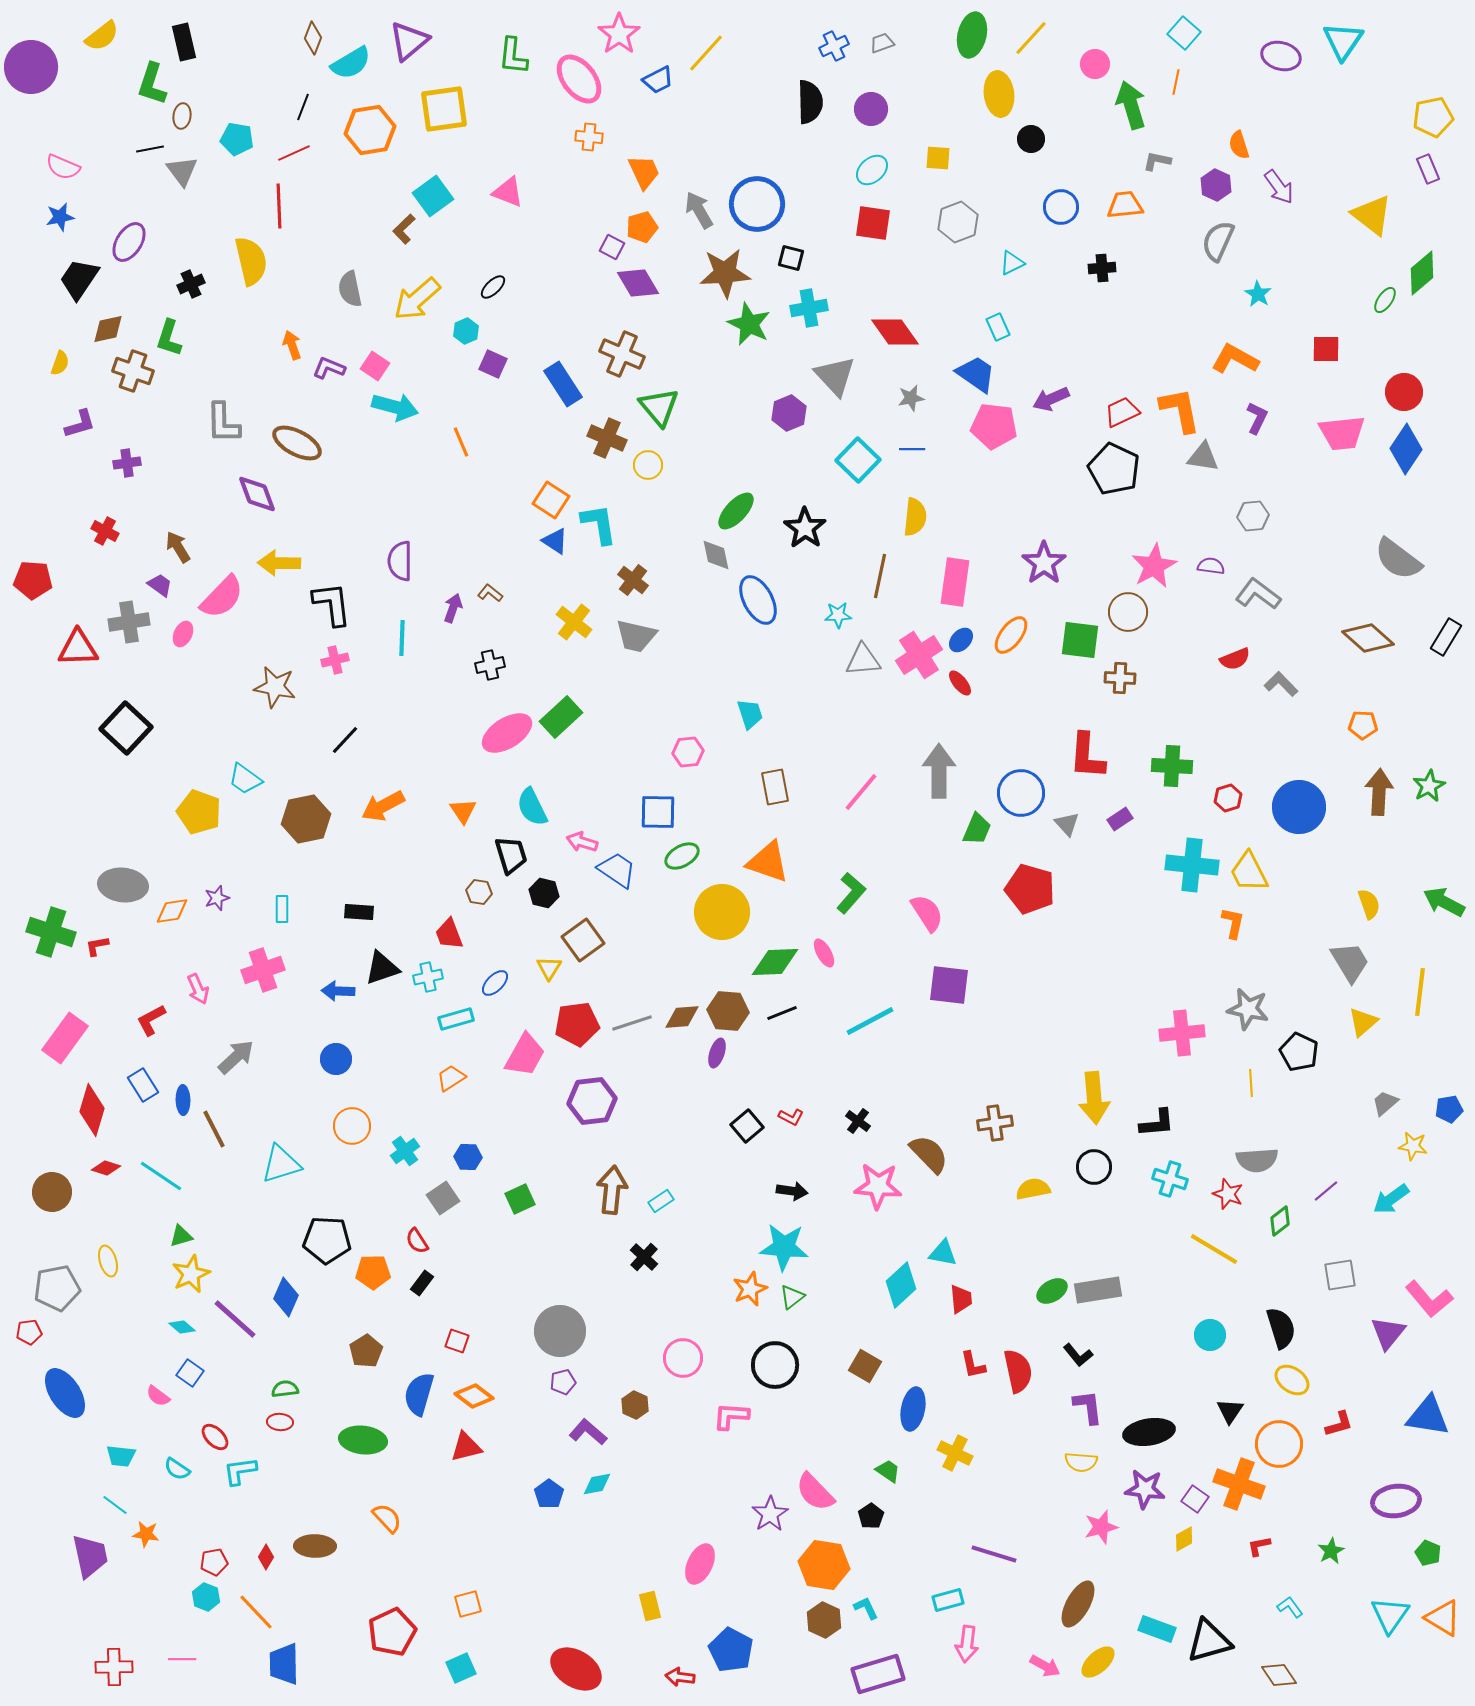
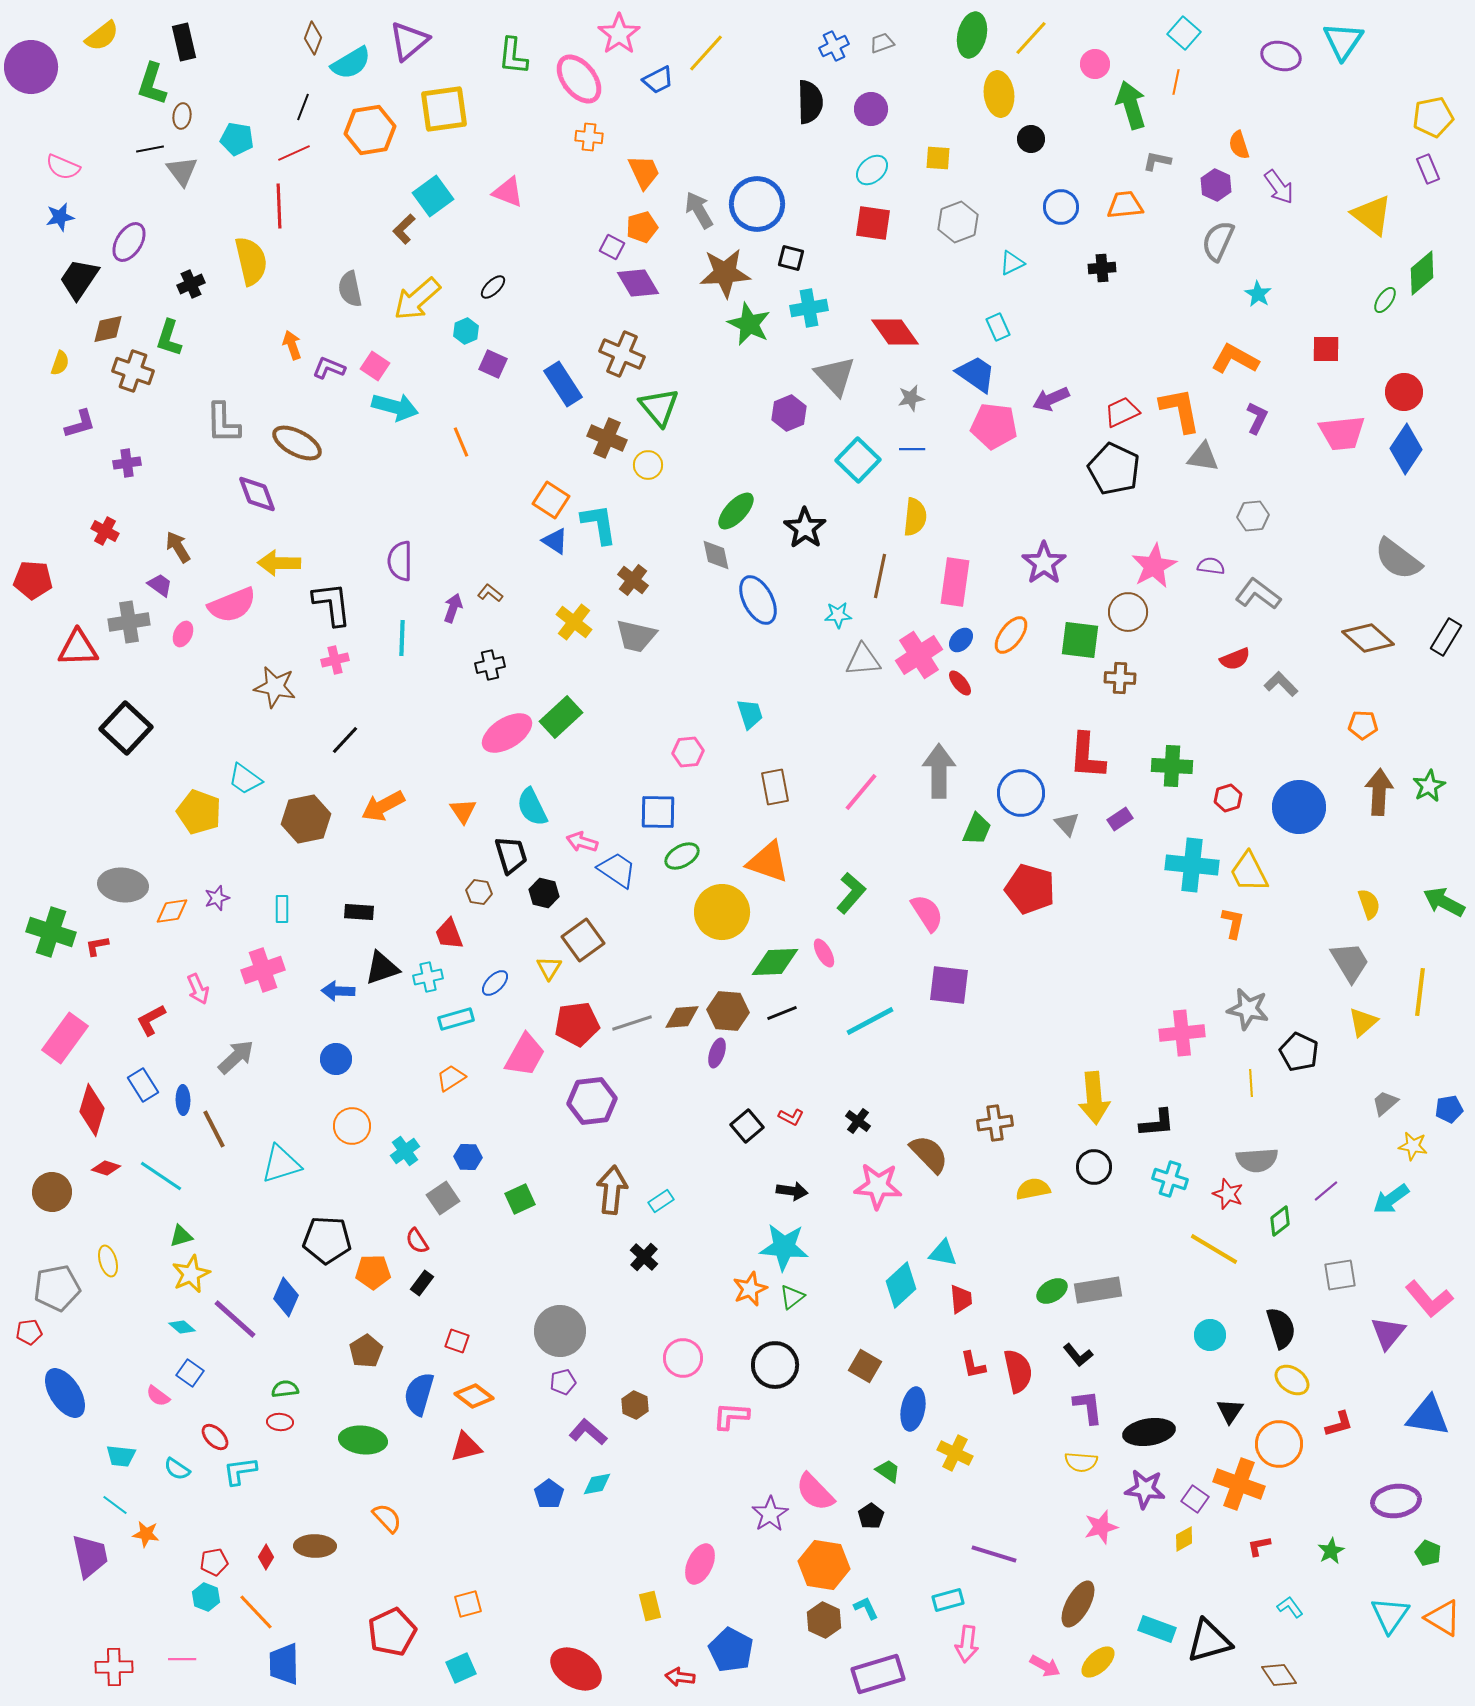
pink semicircle at (222, 597): moved 10 px right, 8 px down; rotated 24 degrees clockwise
